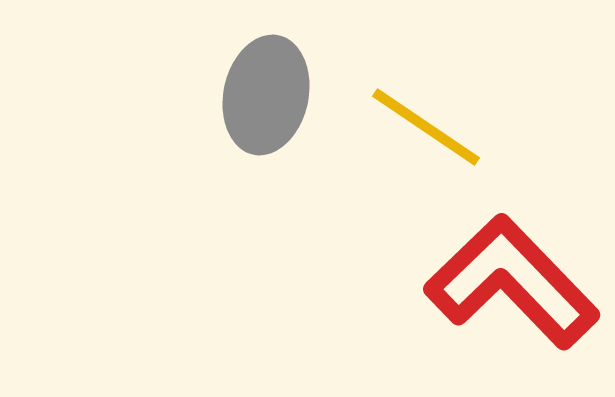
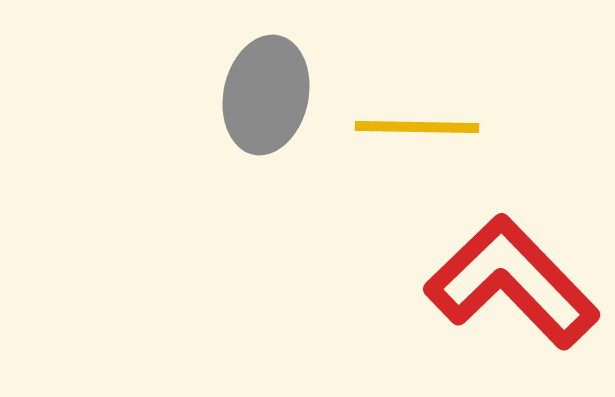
yellow line: moved 9 px left; rotated 33 degrees counterclockwise
